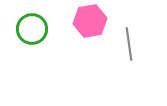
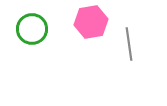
pink hexagon: moved 1 px right, 1 px down
